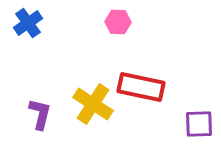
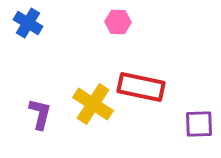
blue cross: rotated 24 degrees counterclockwise
